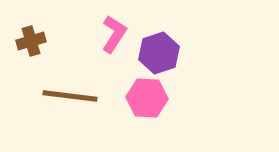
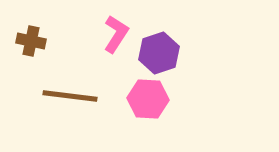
pink L-shape: moved 2 px right
brown cross: rotated 28 degrees clockwise
pink hexagon: moved 1 px right, 1 px down
